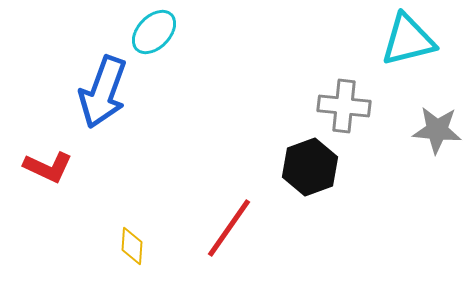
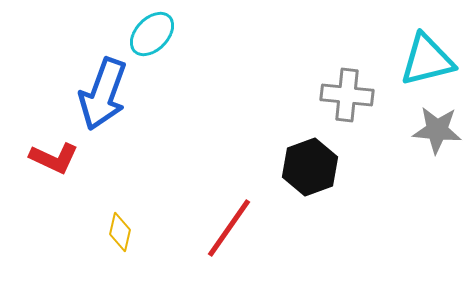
cyan ellipse: moved 2 px left, 2 px down
cyan triangle: moved 19 px right, 20 px down
blue arrow: moved 2 px down
gray cross: moved 3 px right, 11 px up
red L-shape: moved 6 px right, 9 px up
yellow diamond: moved 12 px left, 14 px up; rotated 9 degrees clockwise
